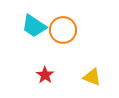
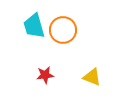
cyan trapezoid: rotated 40 degrees clockwise
red star: rotated 30 degrees clockwise
